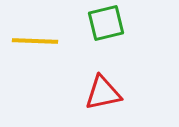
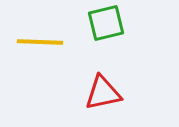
yellow line: moved 5 px right, 1 px down
